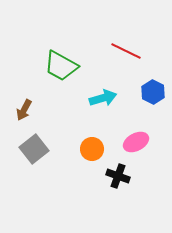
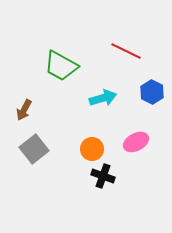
blue hexagon: moved 1 px left
black cross: moved 15 px left
